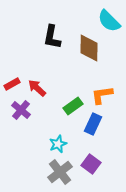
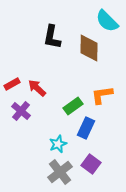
cyan semicircle: moved 2 px left
purple cross: moved 1 px down
blue rectangle: moved 7 px left, 4 px down
